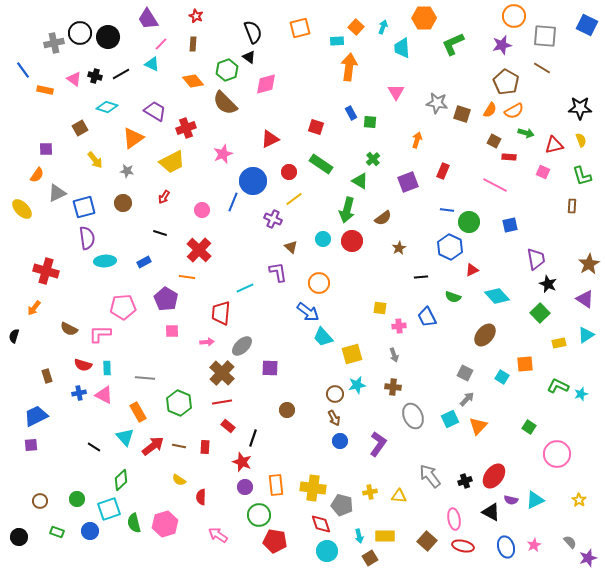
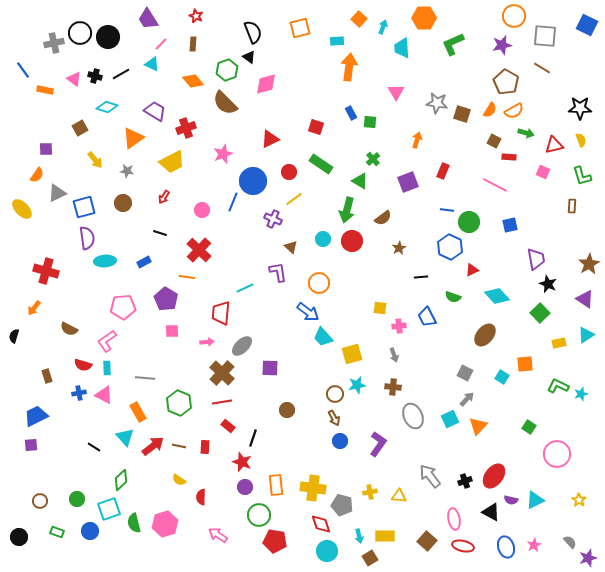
orange square at (356, 27): moved 3 px right, 8 px up
pink L-shape at (100, 334): moved 7 px right, 7 px down; rotated 35 degrees counterclockwise
